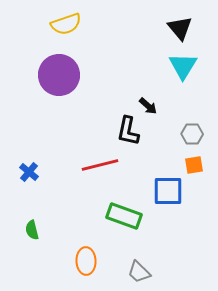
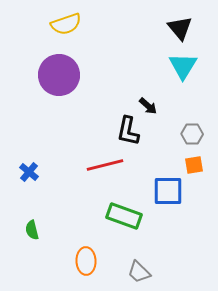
red line: moved 5 px right
